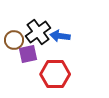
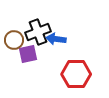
black cross: rotated 15 degrees clockwise
blue arrow: moved 4 px left, 3 px down
red hexagon: moved 21 px right
